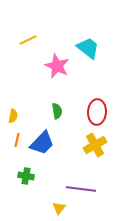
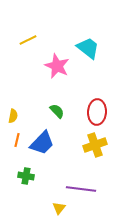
green semicircle: rotated 35 degrees counterclockwise
yellow cross: rotated 10 degrees clockwise
